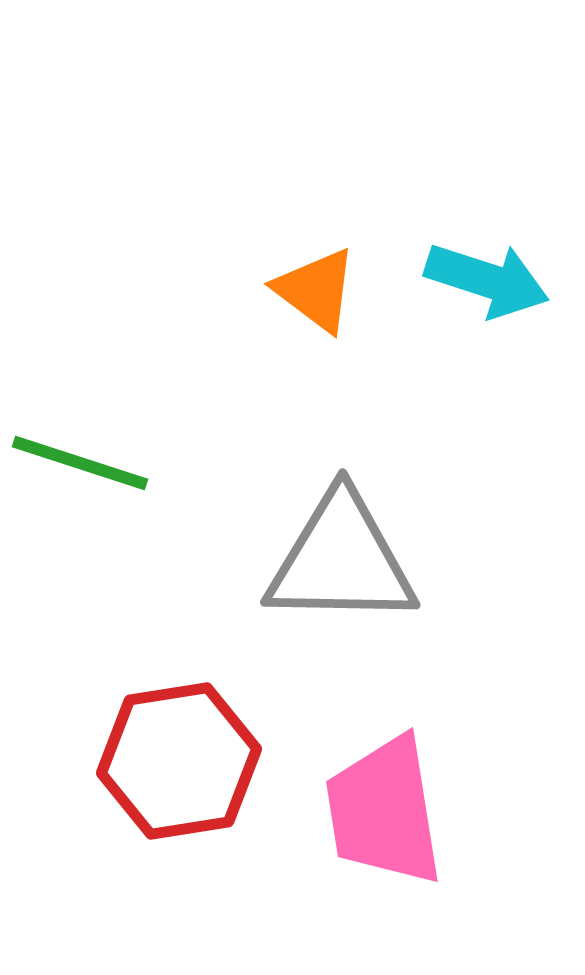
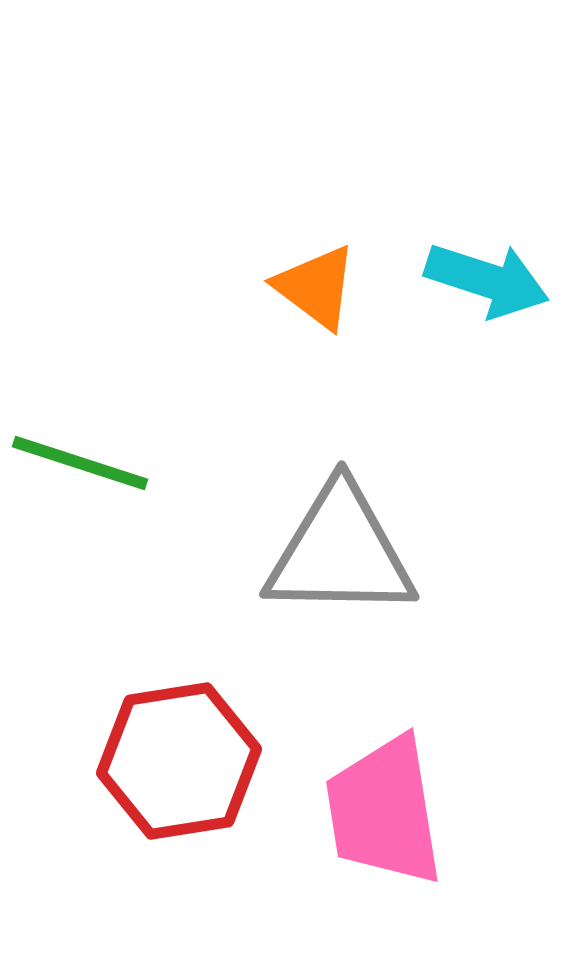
orange triangle: moved 3 px up
gray triangle: moved 1 px left, 8 px up
